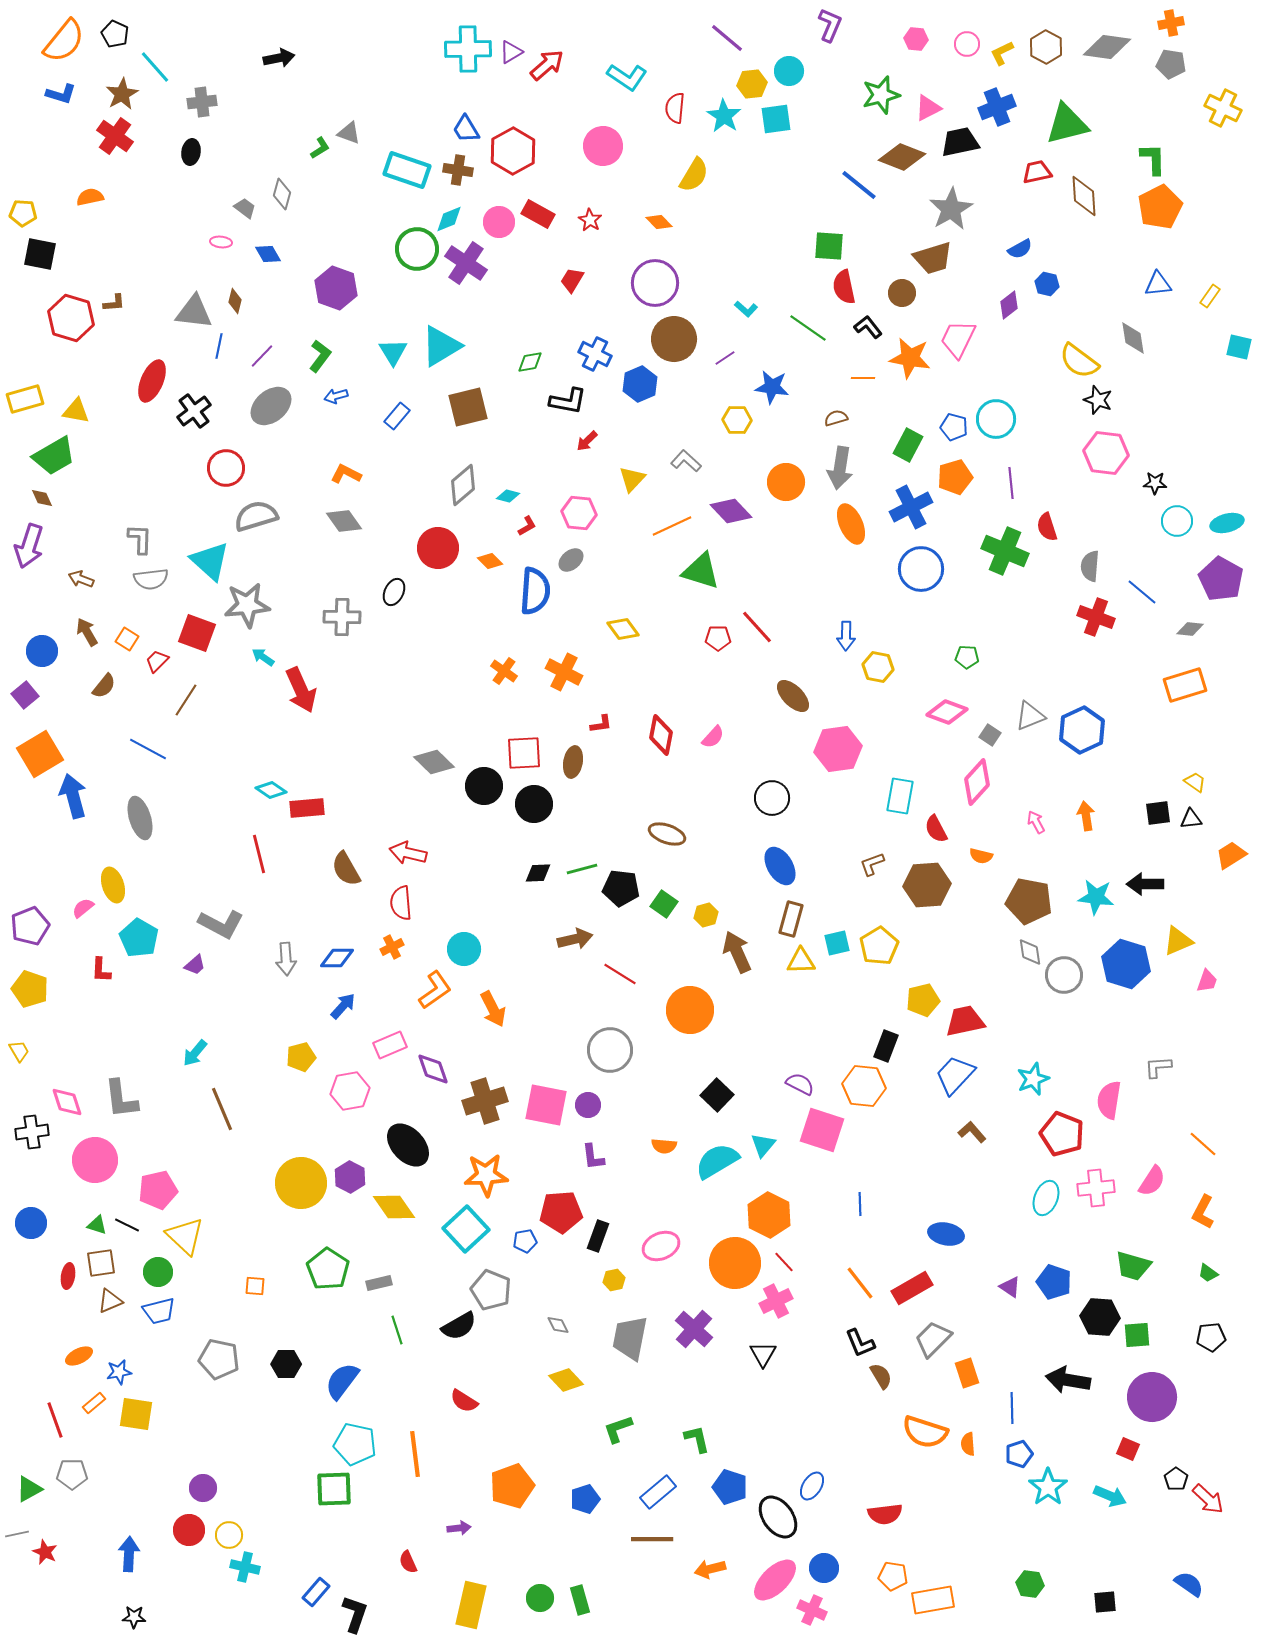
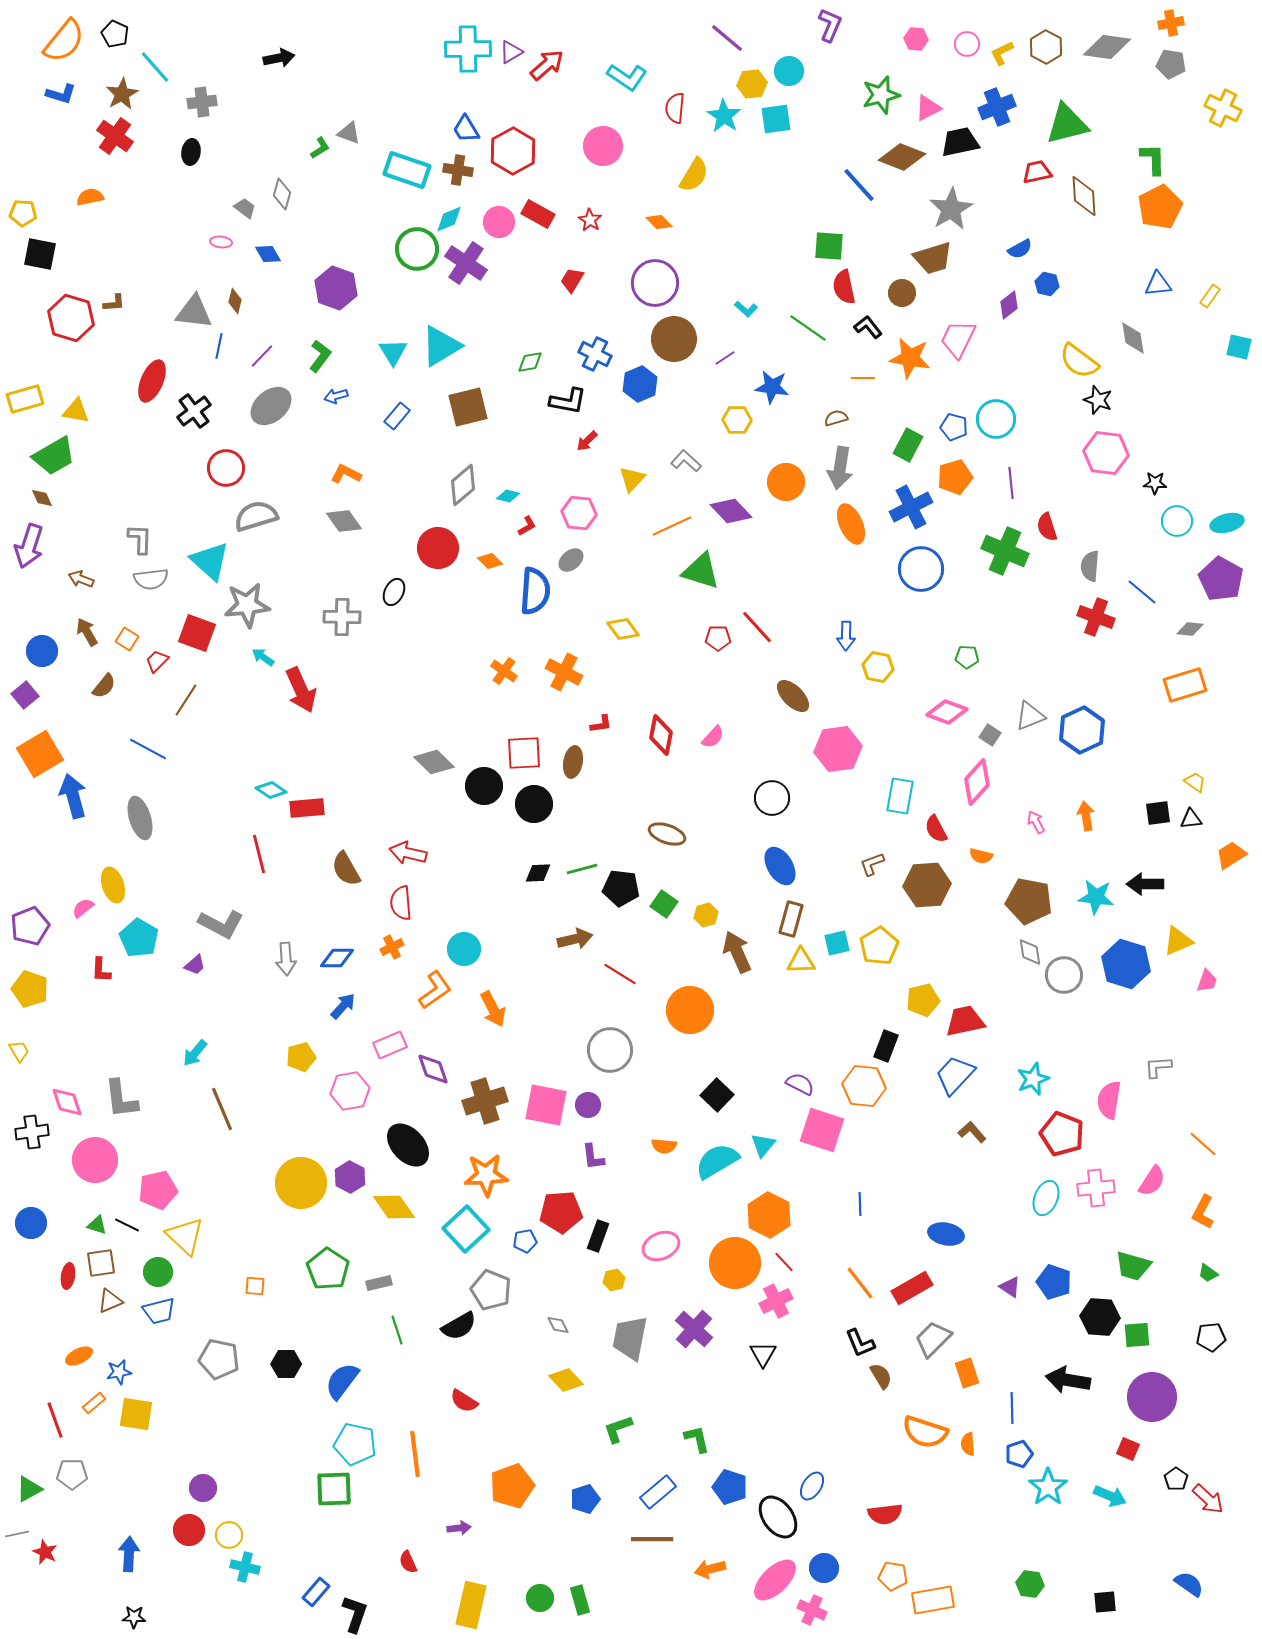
blue line at (859, 185): rotated 9 degrees clockwise
